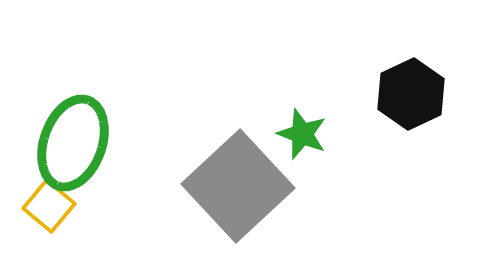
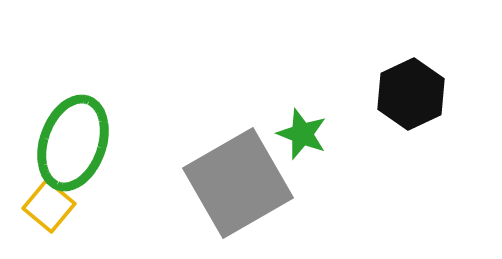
gray square: moved 3 px up; rotated 13 degrees clockwise
